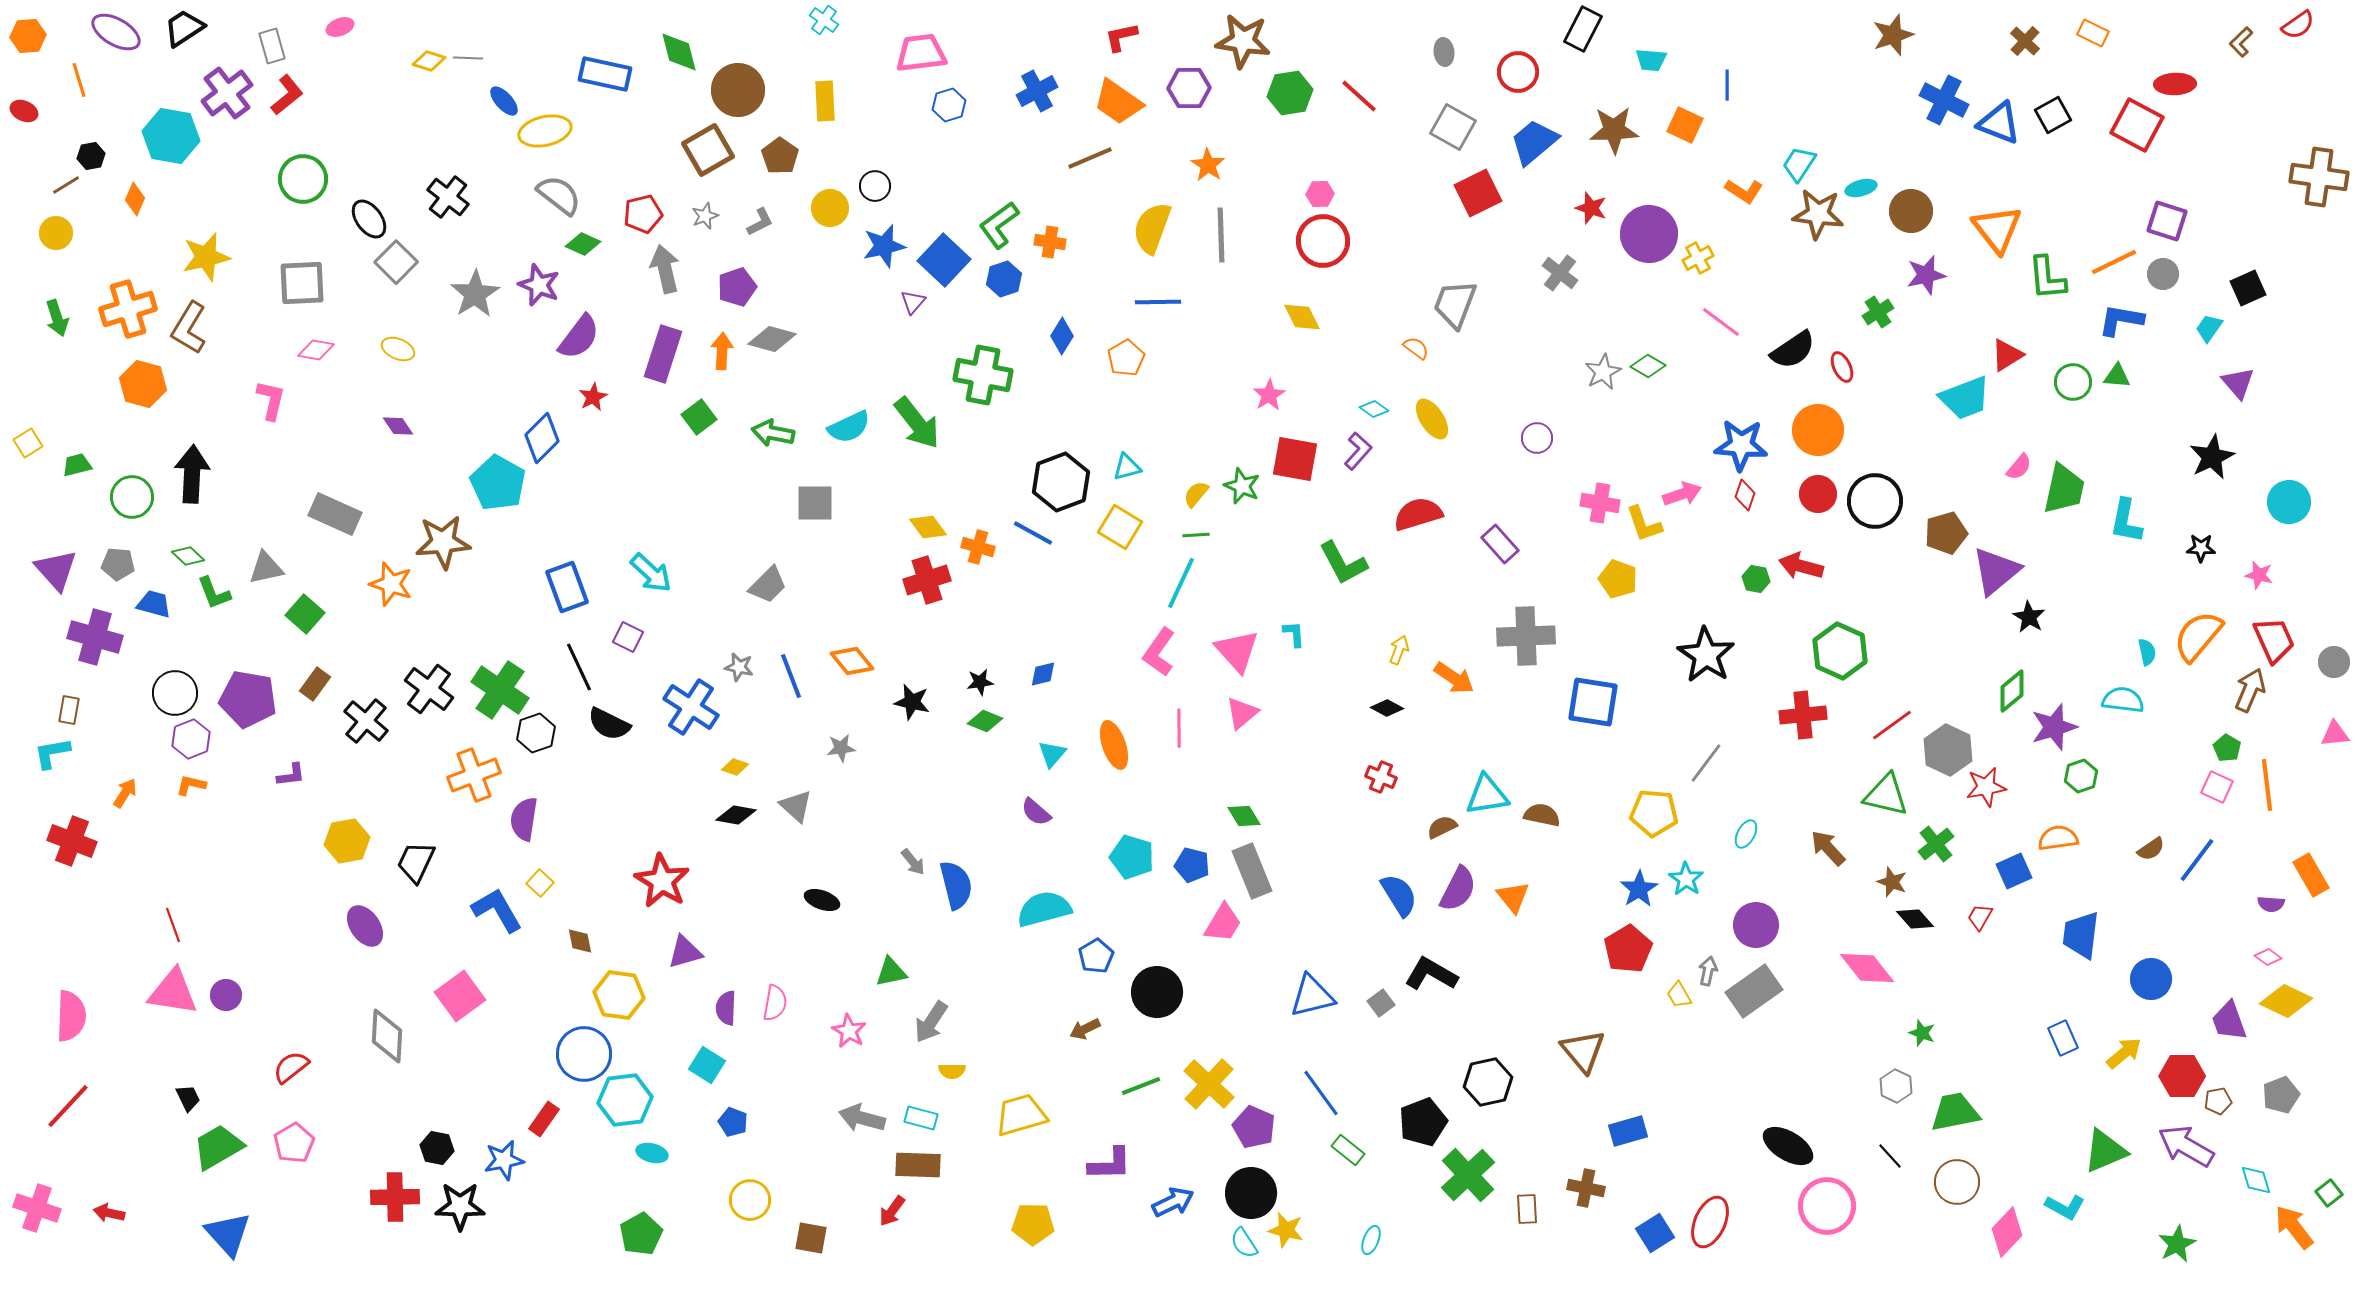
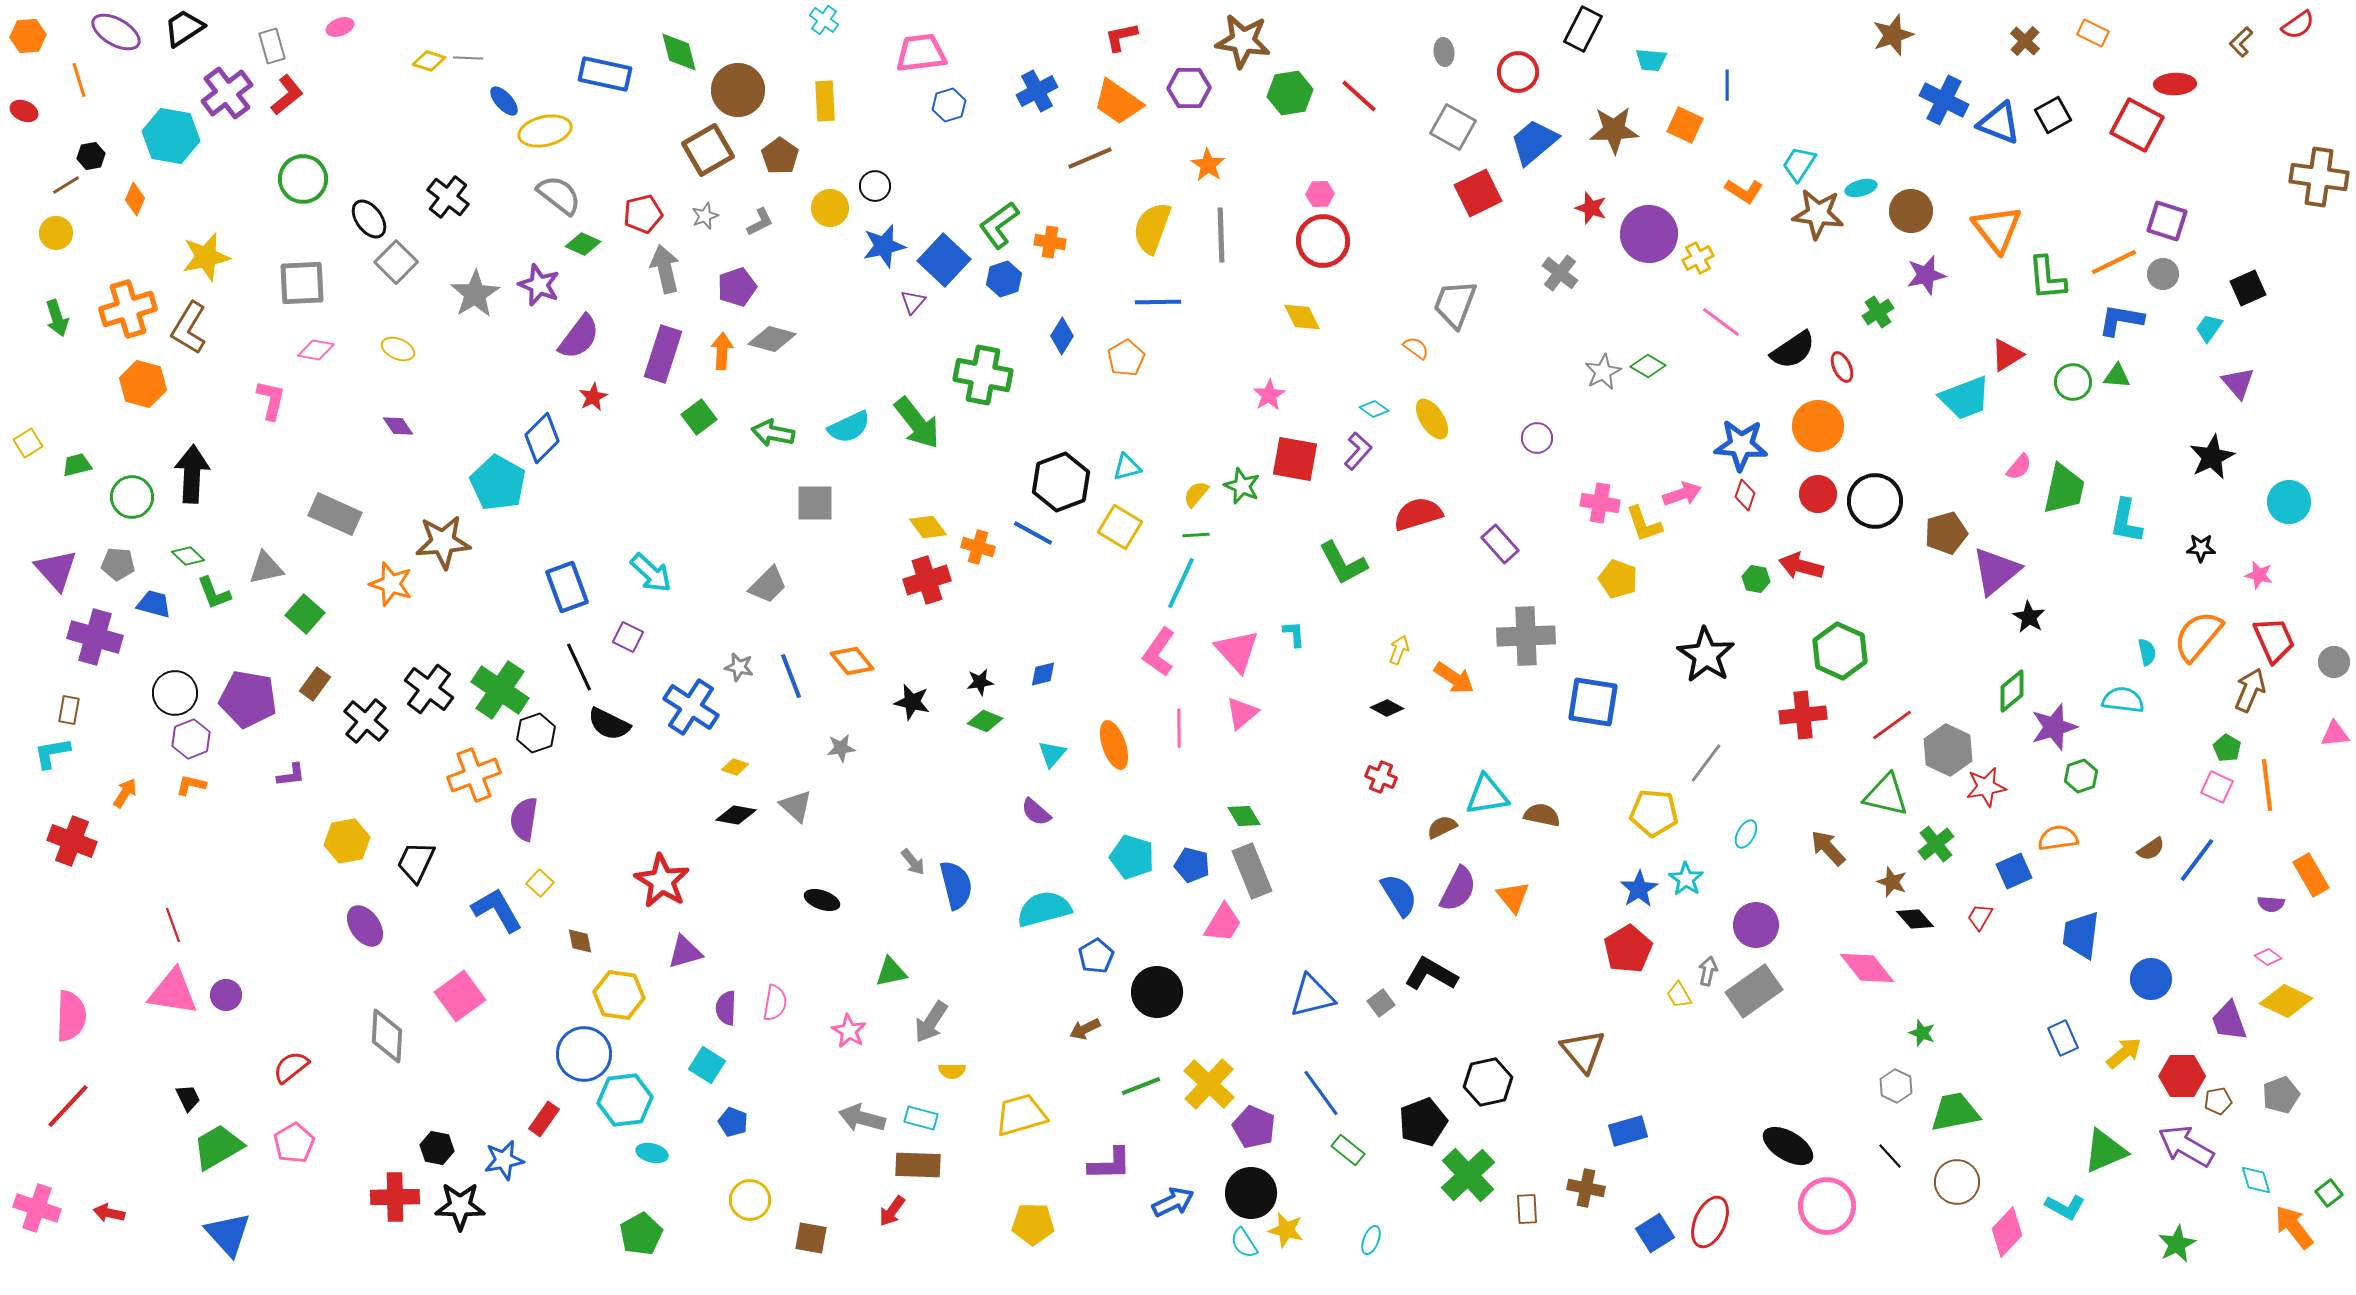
orange circle at (1818, 430): moved 4 px up
